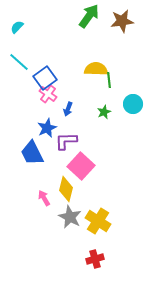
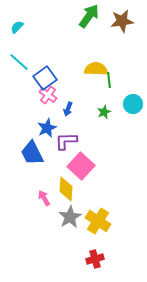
pink cross: moved 1 px down
yellow diamond: rotated 10 degrees counterclockwise
gray star: rotated 15 degrees clockwise
